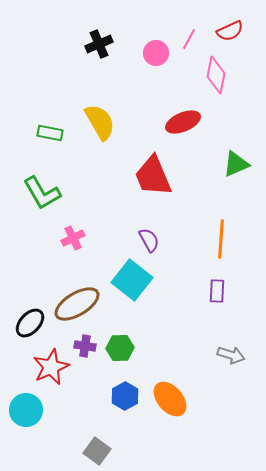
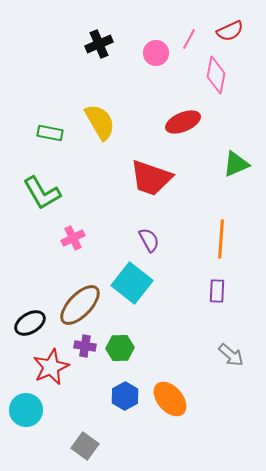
red trapezoid: moved 2 px left, 2 px down; rotated 48 degrees counterclockwise
cyan square: moved 3 px down
brown ellipse: moved 3 px right, 1 px down; rotated 15 degrees counterclockwise
black ellipse: rotated 16 degrees clockwise
gray arrow: rotated 24 degrees clockwise
gray square: moved 12 px left, 5 px up
